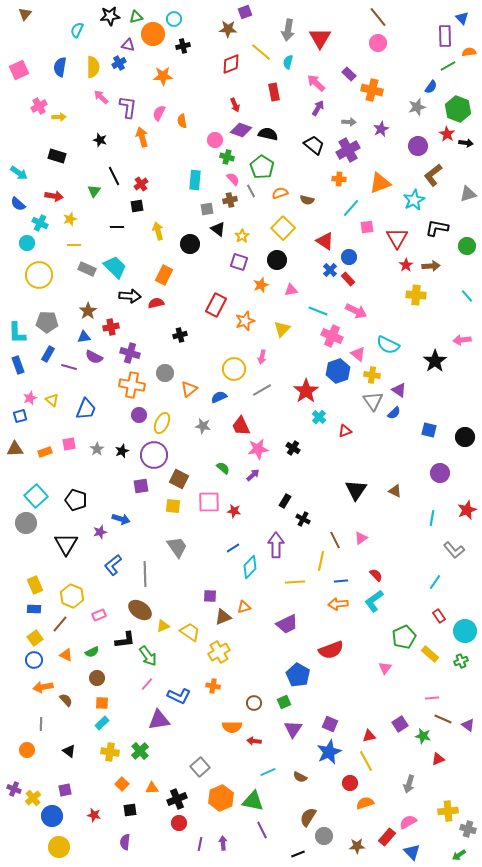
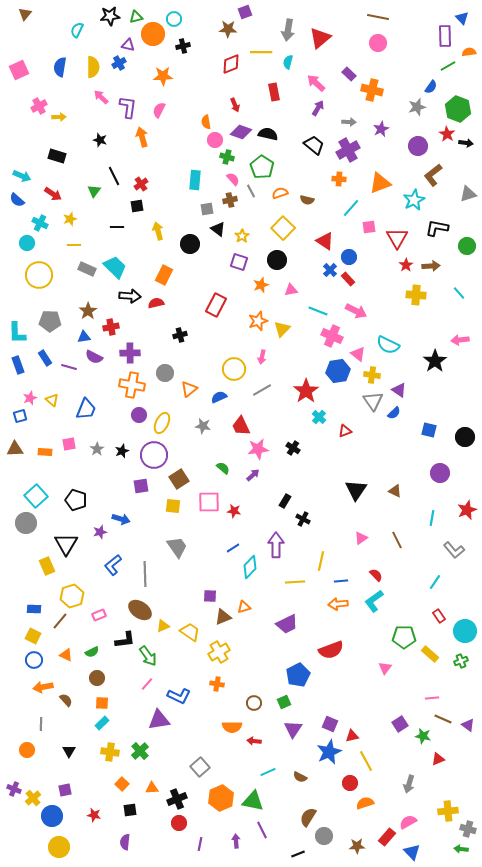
brown line at (378, 17): rotated 40 degrees counterclockwise
red triangle at (320, 38): rotated 20 degrees clockwise
yellow line at (261, 52): rotated 40 degrees counterclockwise
pink semicircle at (159, 113): moved 3 px up
orange semicircle at (182, 121): moved 24 px right, 1 px down
purple diamond at (241, 130): moved 2 px down
cyan arrow at (19, 173): moved 3 px right, 3 px down; rotated 12 degrees counterclockwise
red arrow at (54, 196): moved 1 px left, 2 px up; rotated 24 degrees clockwise
blue semicircle at (18, 204): moved 1 px left, 4 px up
pink square at (367, 227): moved 2 px right
cyan line at (467, 296): moved 8 px left, 3 px up
orange star at (245, 321): moved 13 px right
gray pentagon at (47, 322): moved 3 px right, 1 px up
pink arrow at (462, 340): moved 2 px left
purple cross at (130, 353): rotated 18 degrees counterclockwise
blue rectangle at (48, 354): moved 3 px left, 4 px down; rotated 63 degrees counterclockwise
blue hexagon at (338, 371): rotated 10 degrees clockwise
orange rectangle at (45, 452): rotated 24 degrees clockwise
brown square at (179, 479): rotated 30 degrees clockwise
brown line at (335, 540): moved 62 px right
yellow rectangle at (35, 585): moved 12 px right, 19 px up
yellow hexagon at (72, 596): rotated 20 degrees clockwise
brown line at (60, 624): moved 3 px up
green pentagon at (404, 637): rotated 25 degrees clockwise
yellow square at (35, 638): moved 2 px left, 2 px up; rotated 28 degrees counterclockwise
blue pentagon at (298, 675): rotated 15 degrees clockwise
orange cross at (213, 686): moved 4 px right, 2 px up
red triangle at (369, 736): moved 17 px left
black triangle at (69, 751): rotated 24 degrees clockwise
purple arrow at (223, 843): moved 13 px right, 2 px up
green arrow at (459, 855): moved 2 px right, 6 px up; rotated 40 degrees clockwise
